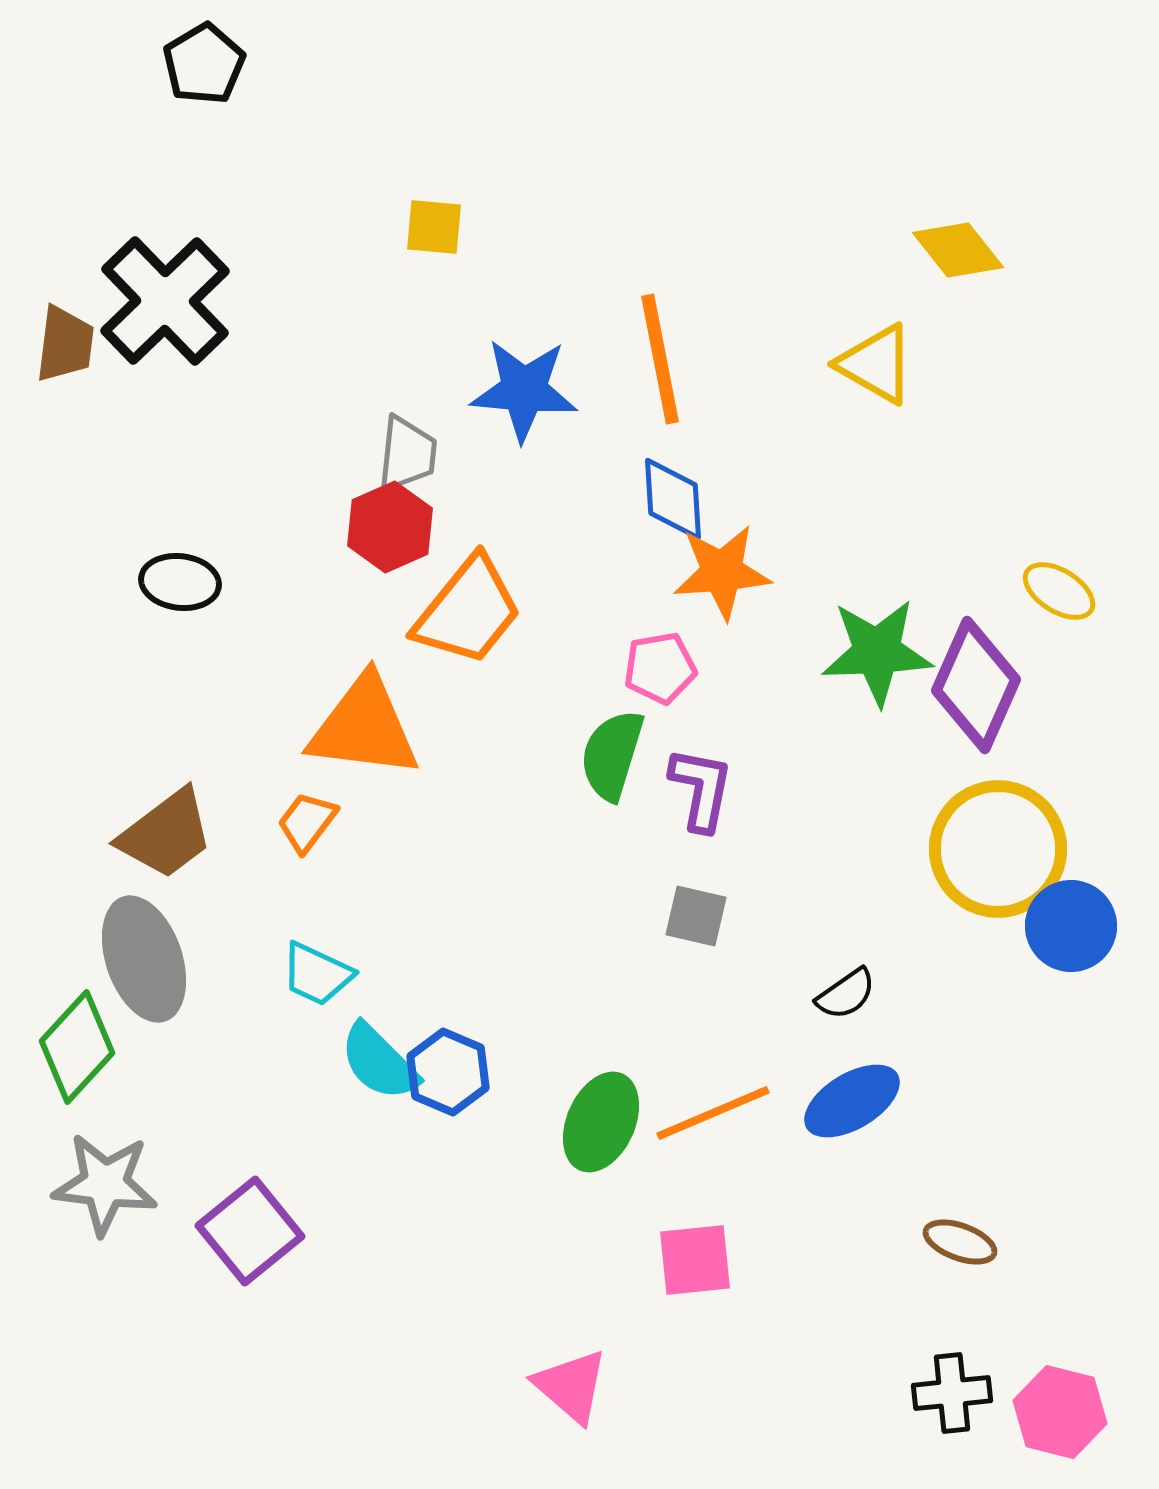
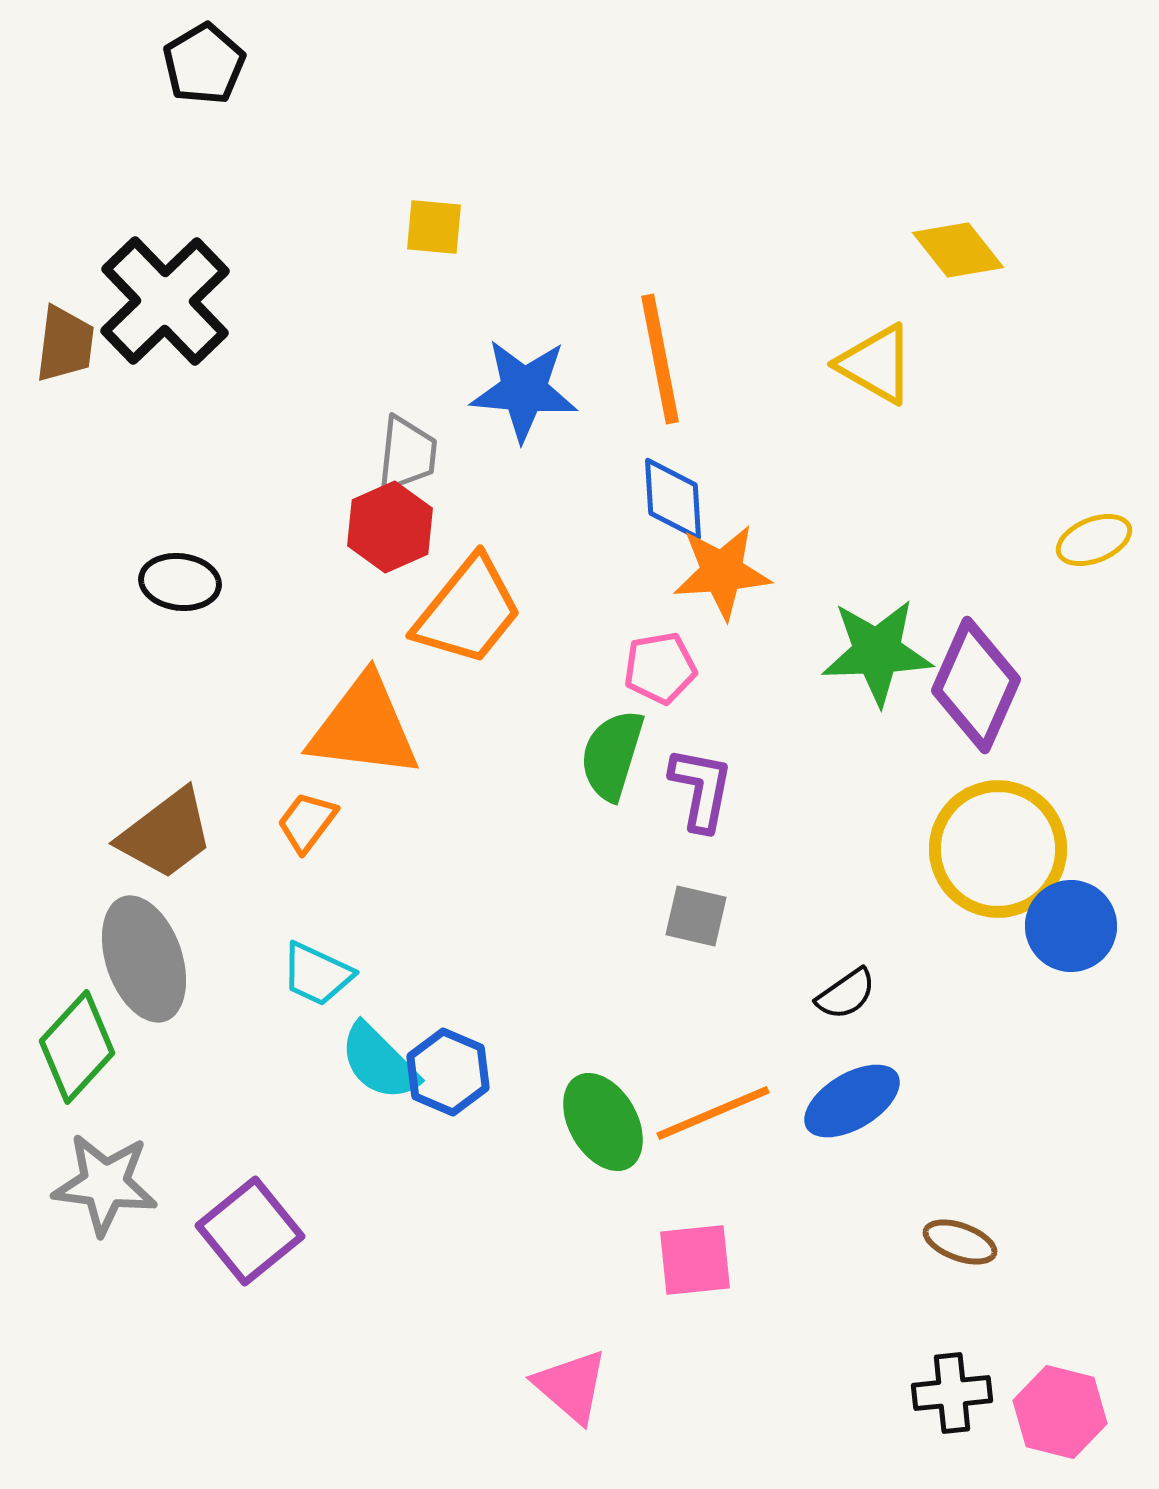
yellow ellipse at (1059, 591): moved 35 px right, 51 px up; rotated 54 degrees counterclockwise
green ellipse at (601, 1122): moved 2 px right; rotated 54 degrees counterclockwise
